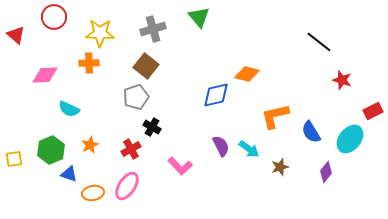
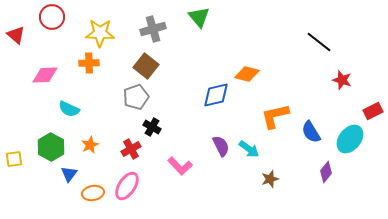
red circle: moved 2 px left
green hexagon: moved 3 px up; rotated 8 degrees counterclockwise
brown star: moved 10 px left, 12 px down
blue triangle: rotated 48 degrees clockwise
